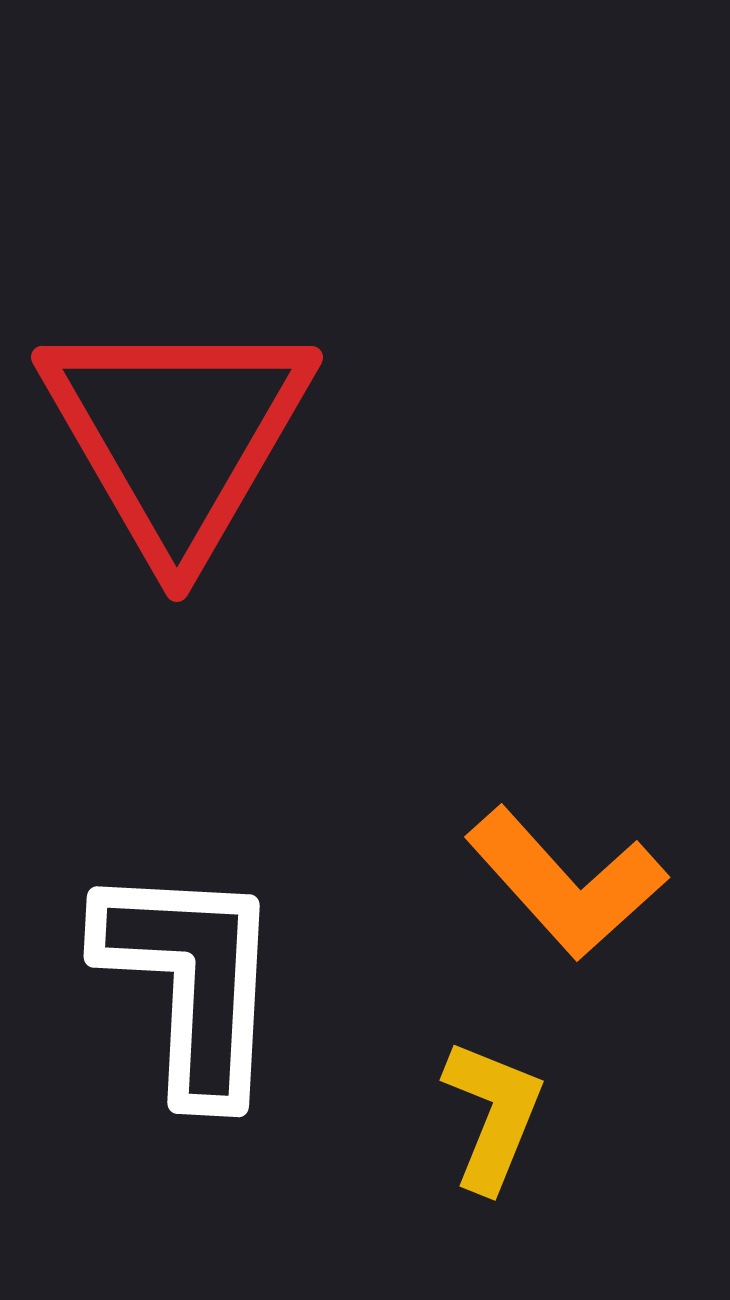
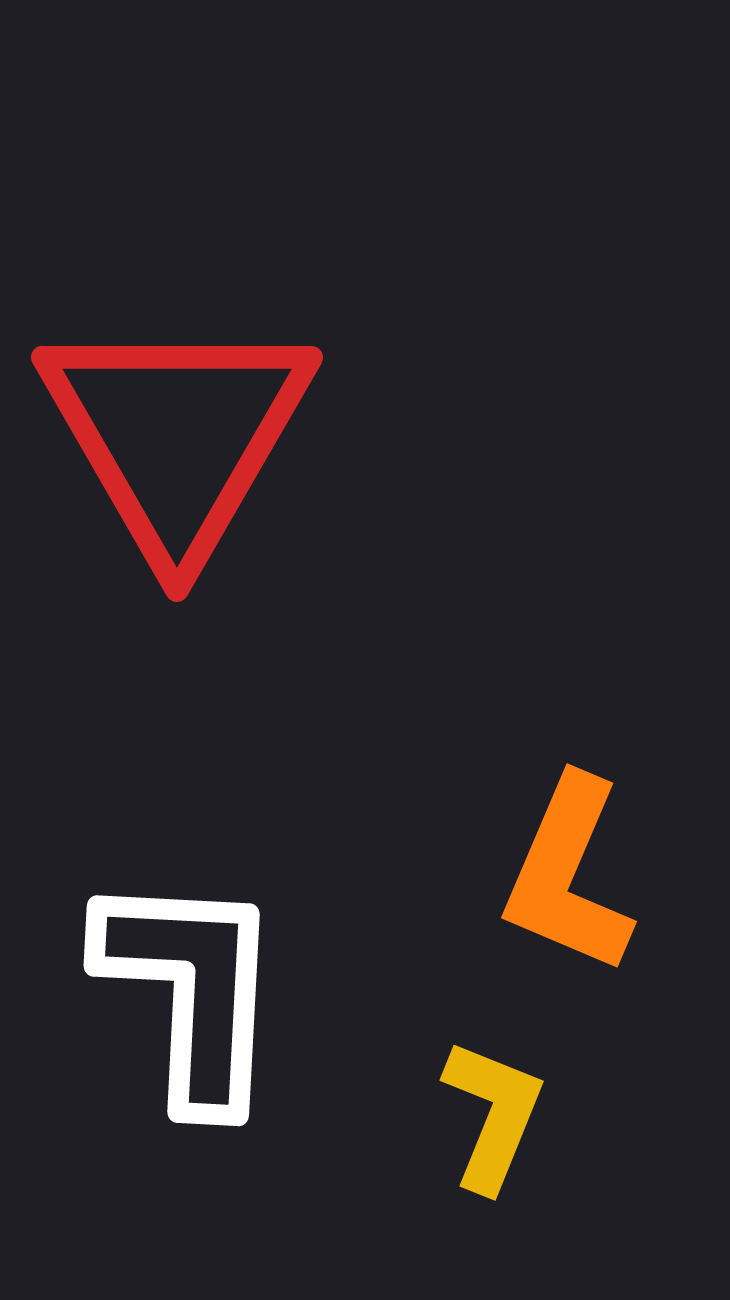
orange L-shape: moved 2 px right, 8 px up; rotated 65 degrees clockwise
white L-shape: moved 9 px down
